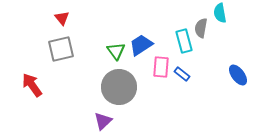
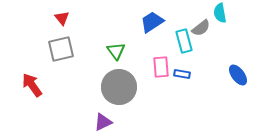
gray semicircle: rotated 138 degrees counterclockwise
blue trapezoid: moved 11 px right, 23 px up
pink rectangle: rotated 10 degrees counterclockwise
blue rectangle: rotated 28 degrees counterclockwise
purple triangle: moved 1 px down; rotated 18 degrees clockwise
